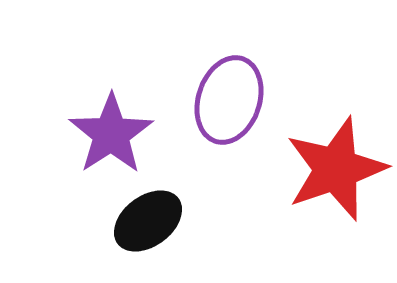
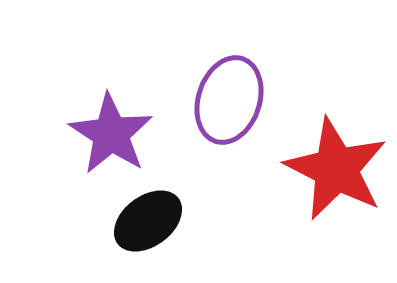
purple star: rotated 6 degrees counterclockwise
red star: rotated 26 degrees counterclockwise
